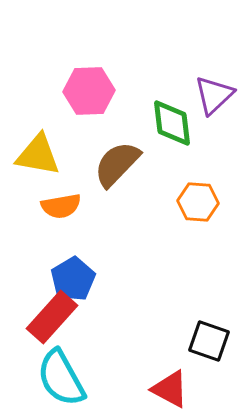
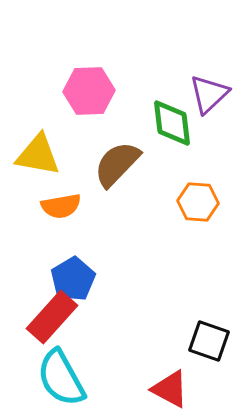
purple triangle: moved 5 px left, 1 px up
